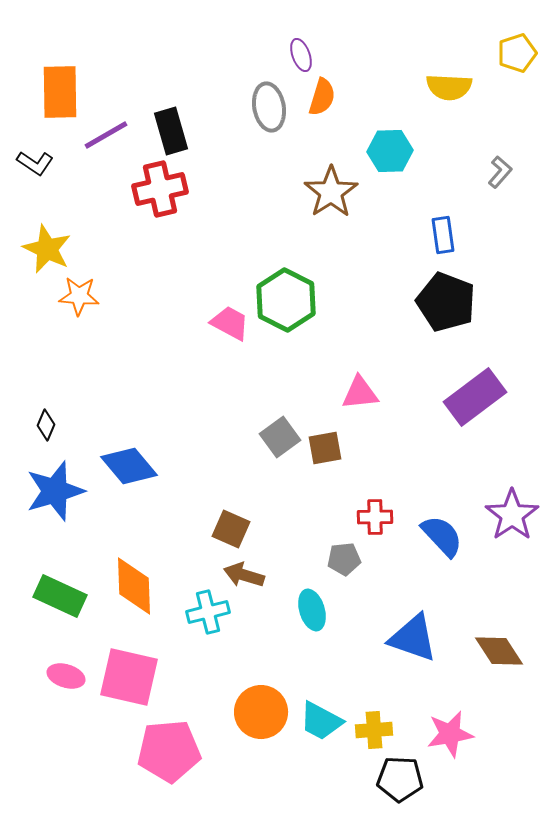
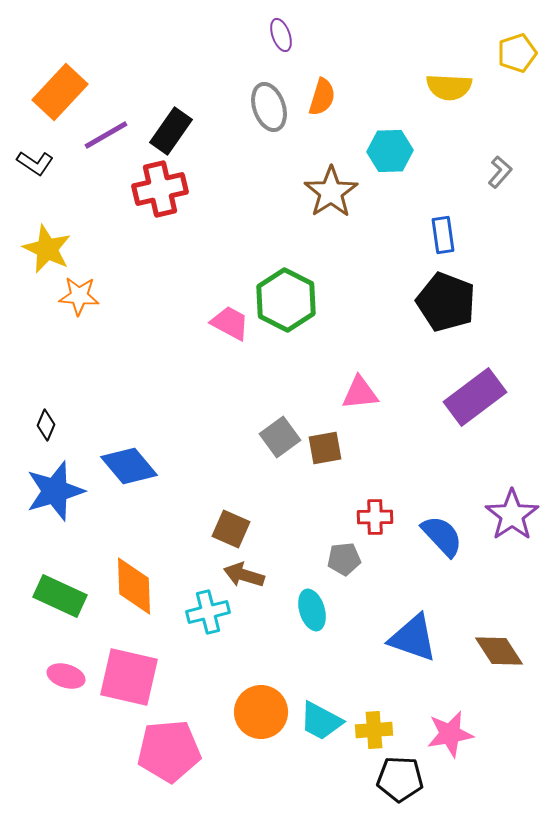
purple ellipse at (301, 55): moved 20 px left, 20 px up
orange rectangle at (60, 92): rotated 44 degrees clockwise
gray ellipse at (269, 107): rotated 9 degrees counterclockwise
black rectangle at (171, 131): rotated 51 degrees clockwise
